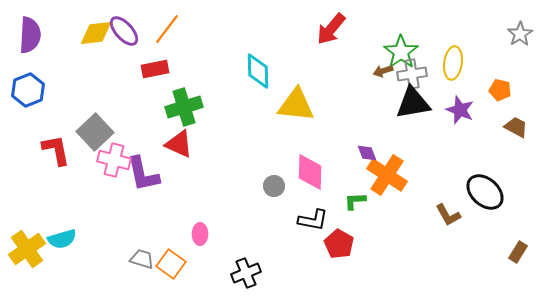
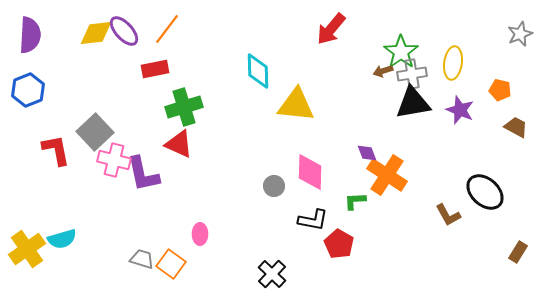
gray star: rotated 10 degrees clockwise
black cross: moved 26 px right, 1 px down; rotated 24 degrees counterclockwise
